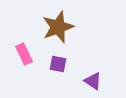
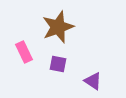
pink rectangle: moved 2 px up
